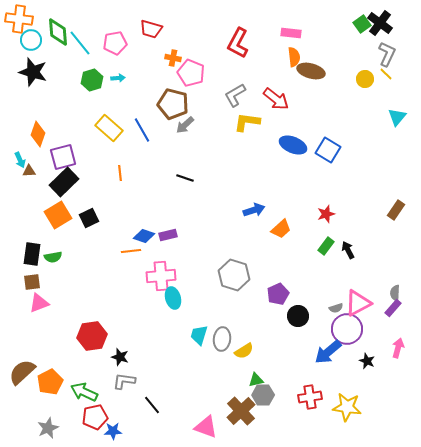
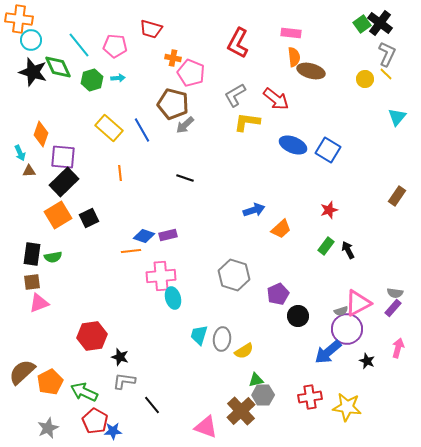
green diamond at (58, 32): moved 35 px down; rotated 20 degrees counterclockwise
cyan line at (80, 43): moved 1 px left, 2 px down
pink pentagon at (115, 43): moved 3 px down; rotated 15 degrees clockwise
orange diamond at (38, 134): moved 3 px right
purple square at (63, 157): rotated 20 degrees clockwise
cyan arrow at (20, 160): moved 7 px up
brown rectangle at (396, 210): moved 1 px right, 14 px up
red star at (326, 214): moved 3 px right, 4 px up
gray semicircle at (395, 293): rotated 84 degrees counterclockwise
gray semicircle at (336, 308): moved 5 px right, 3 px down
red pentagon at (95, 417): moved 4 px down; rotated 30 degrees counterclockwise
